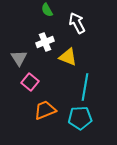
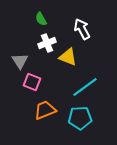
green semicircle: moved 6 px left, 9 px down
white arrow: moved 5 px right, 6 px down
white cross: moved 2 px right, 1 px down
gray triangle: moved 1 px right, 3 px down
pink square: moved 2 px right; rotated 18 degrees counterclockwise
cyan line: rotated 44 degrees clockwise
